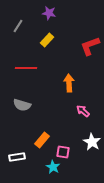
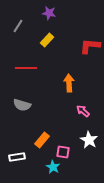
red L-shape: rotated 25 degrees clockwise
white star: moved 3 px left, 2 px up
